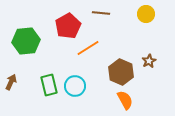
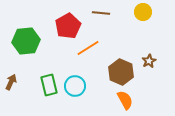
yellow circle: moved 3 px left, 2 px up
